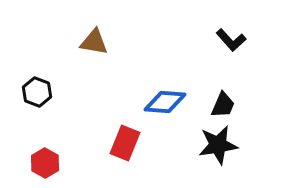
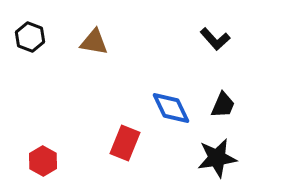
black L-shape: moved 16 px left, 1 px up
black hexagon: moved 7 px left, 55 px up
blue diamond: moved 6 px right, 6 px down; rotated 60 degrees clockwise
black star: moved 1 px left, 13 px down
red hexagon: moved 2 px left, 2 px up
